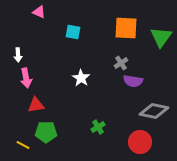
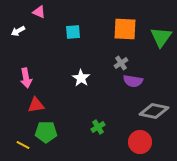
orange square: moved 1 px left, 1 px down
cyan square: rotated 14 degrees counterclockwise
white arrow: moved 24 px up; rotated 64 degrees clockwise
